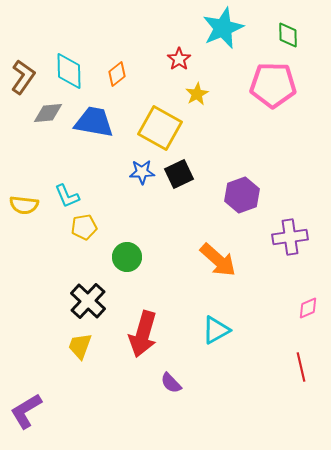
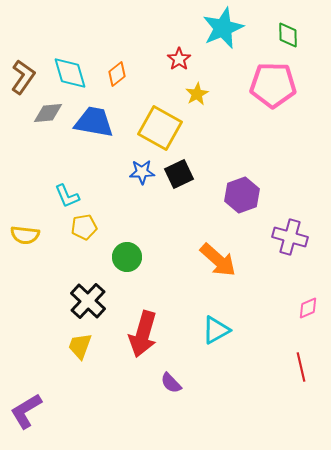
cyan diamond: moved 1 px right, 2 px down; rotated 15 degrees counterclockwise
yellow semicircle: moved 1 px right, 30 px down
purple cross: rotated 24 degrees clockwise
